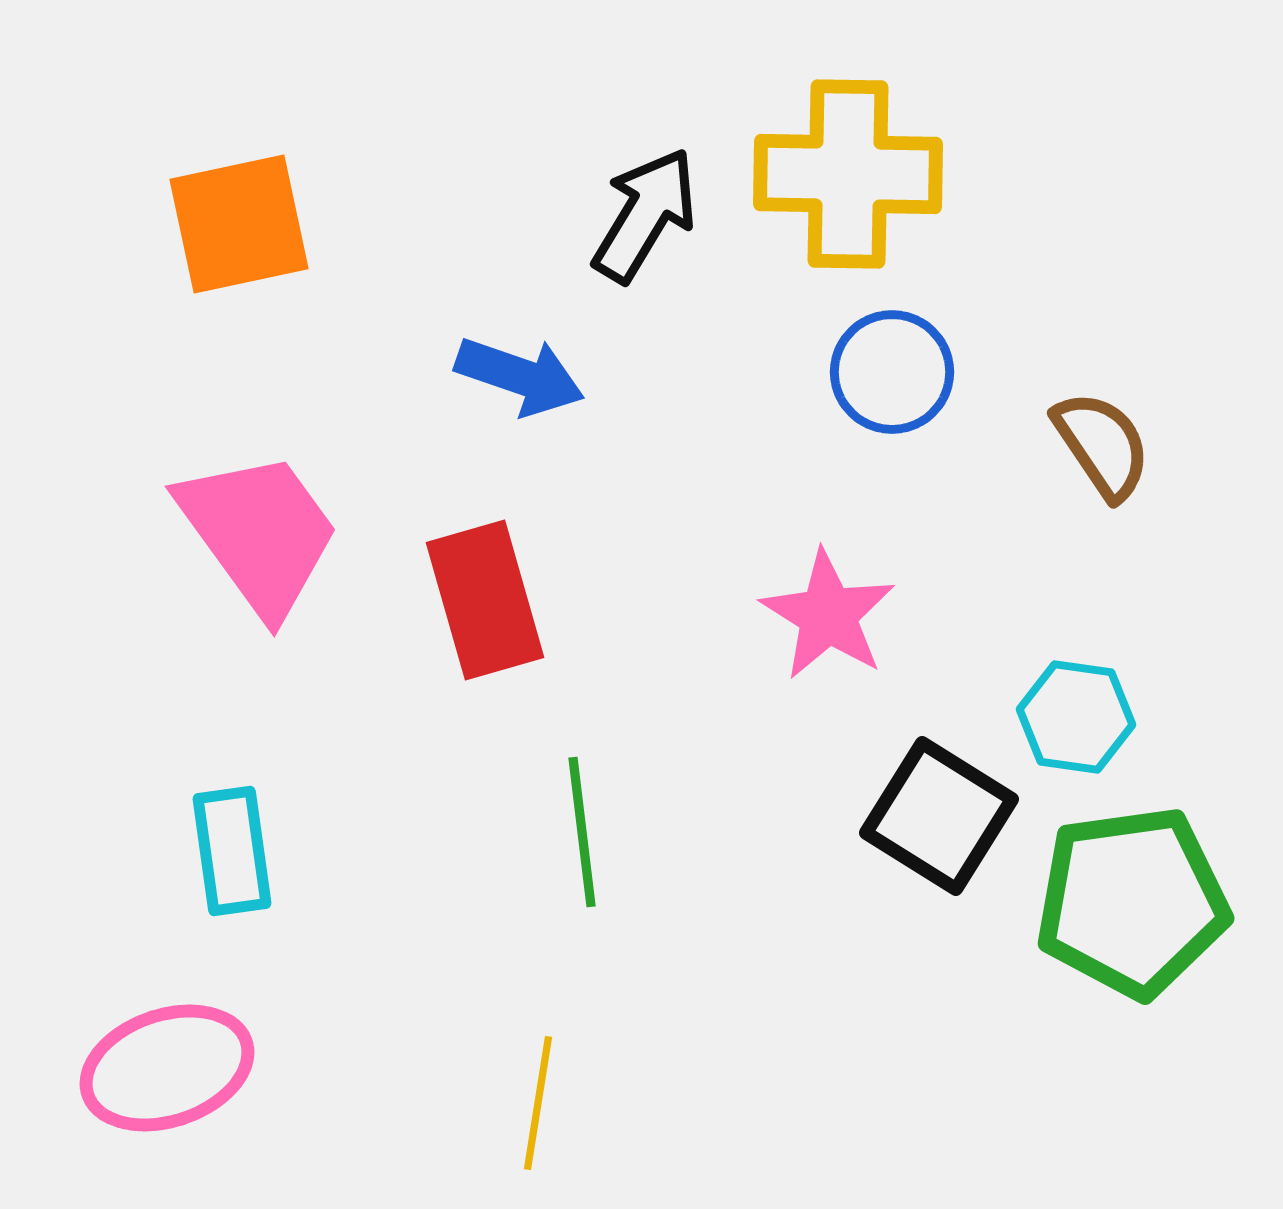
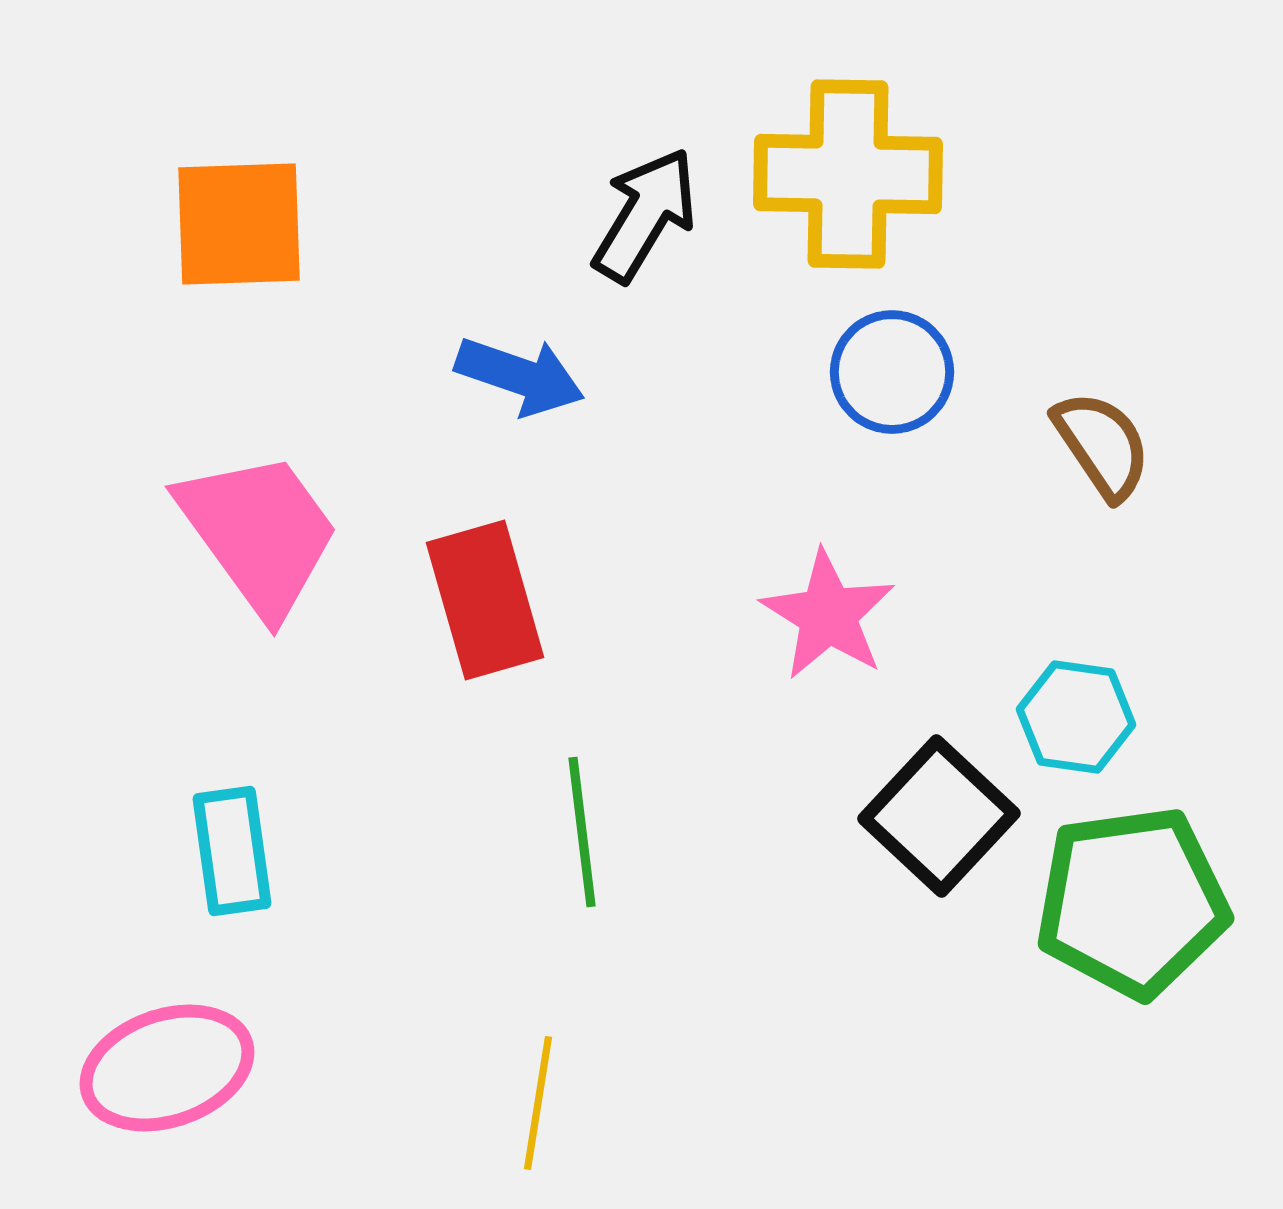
orange square: rotated 10 degrees clockwise
black square: rotated 11 degrees clockwise
